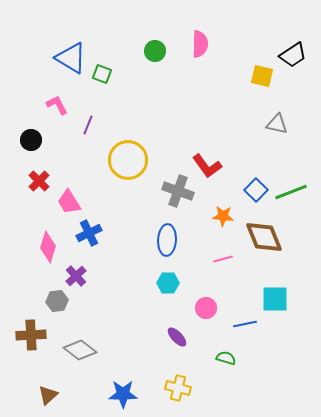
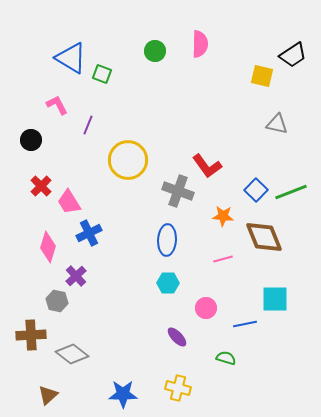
red cross: moved 2 px right, 5 px down
gray hexagon: rotated 20 degrees clockwise
gray diamond: moved 8 px left, 4 px down
